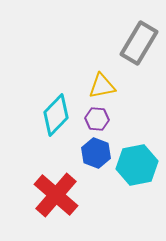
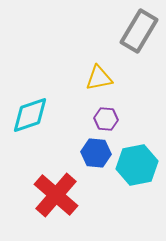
gray rectangle: moved 12 px up
yellow triangle: moved 3 px left, 8 px up
cyan diamond: moved 26 px left; rotated 27 degrees clockwise
purple hexagon: moved 9 px right
blue hexagon: rotated 16 degrees counterclockwise
